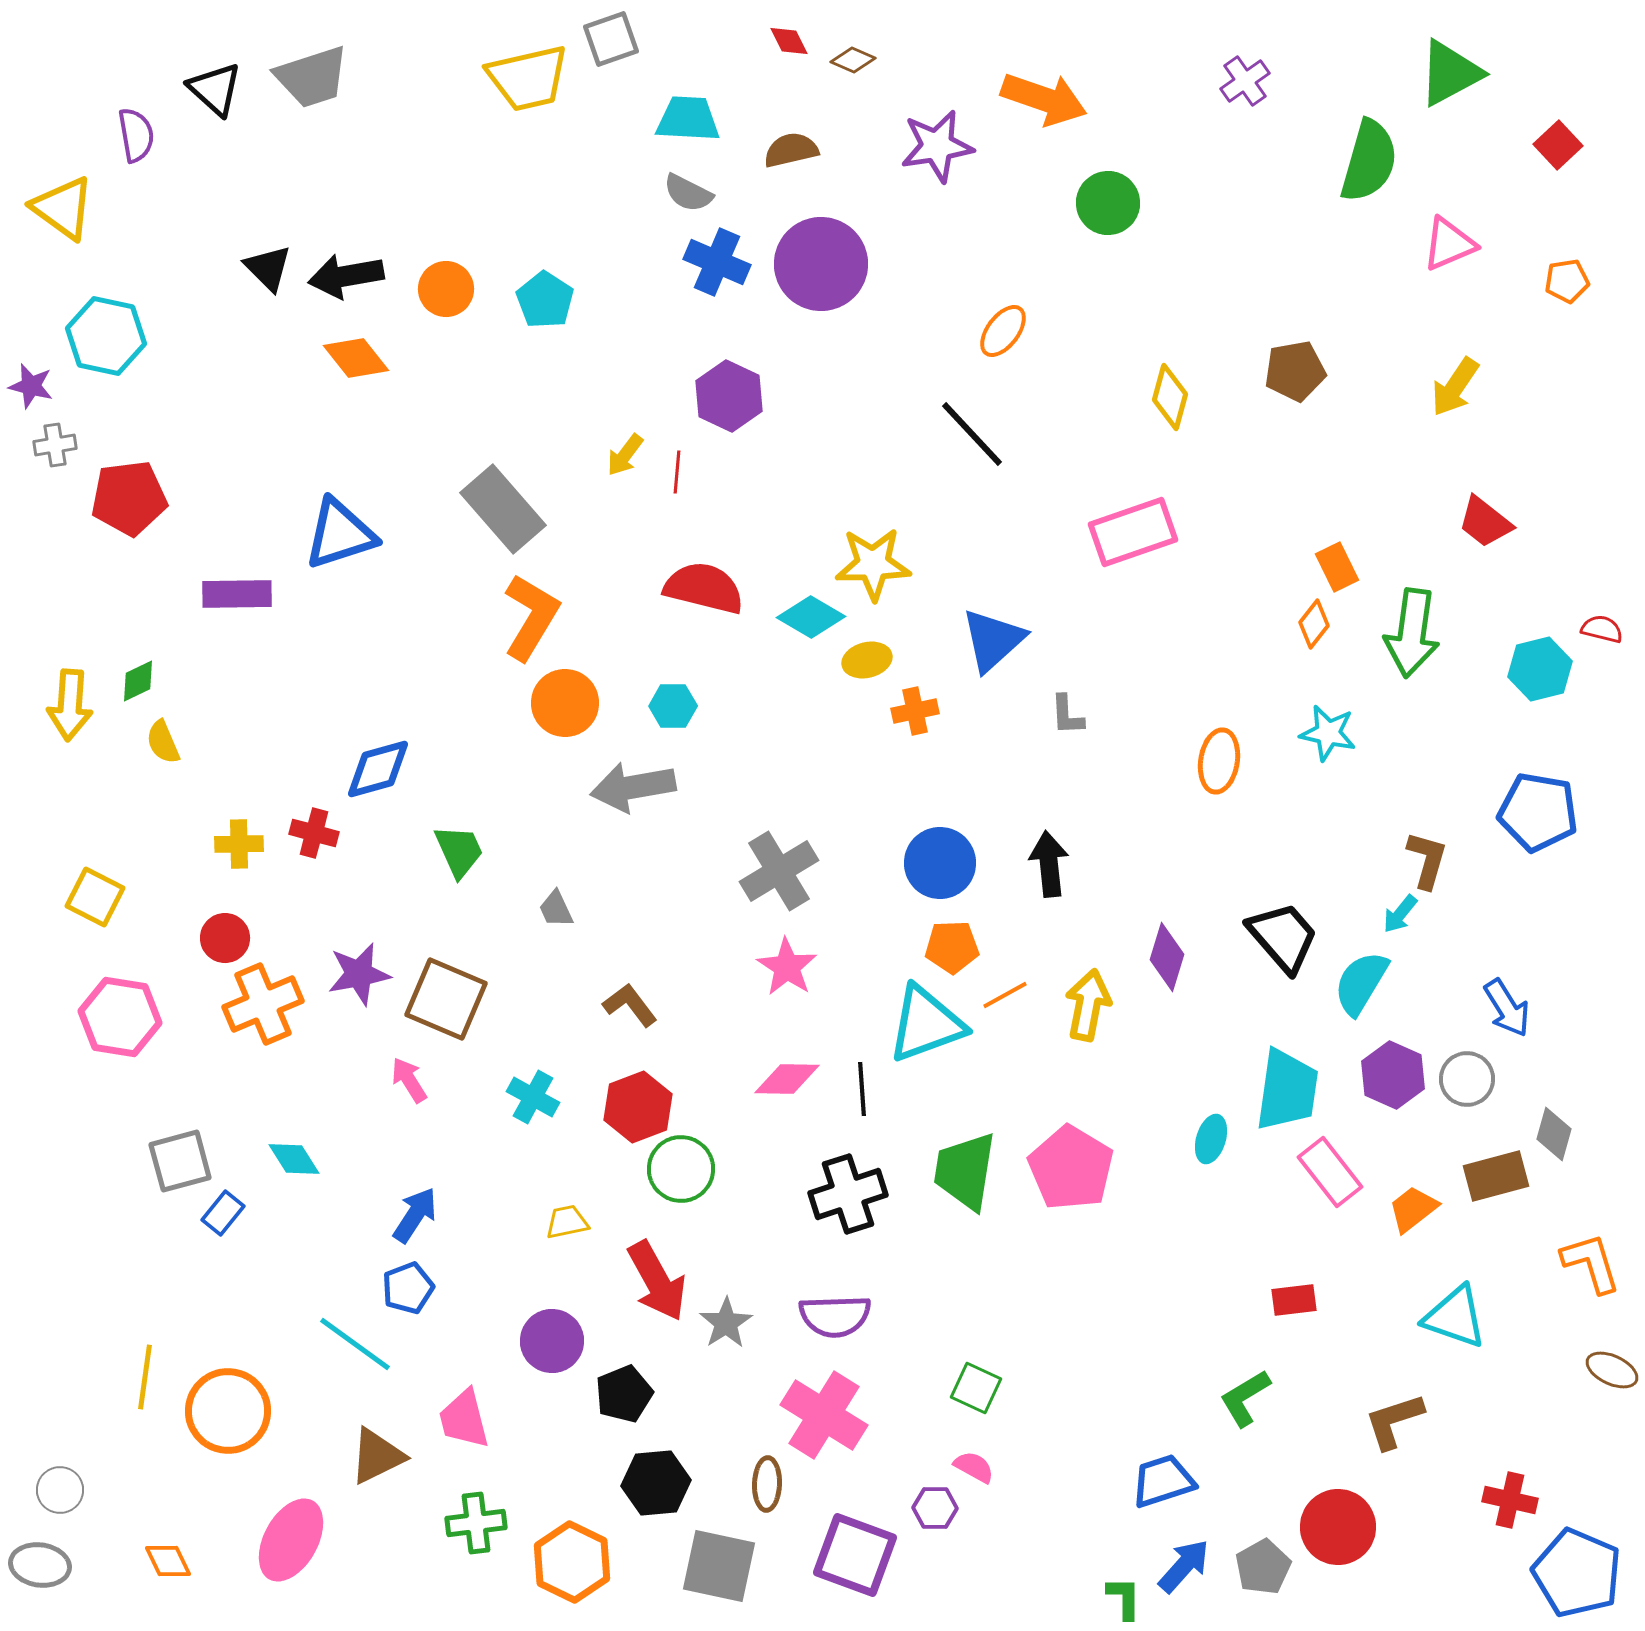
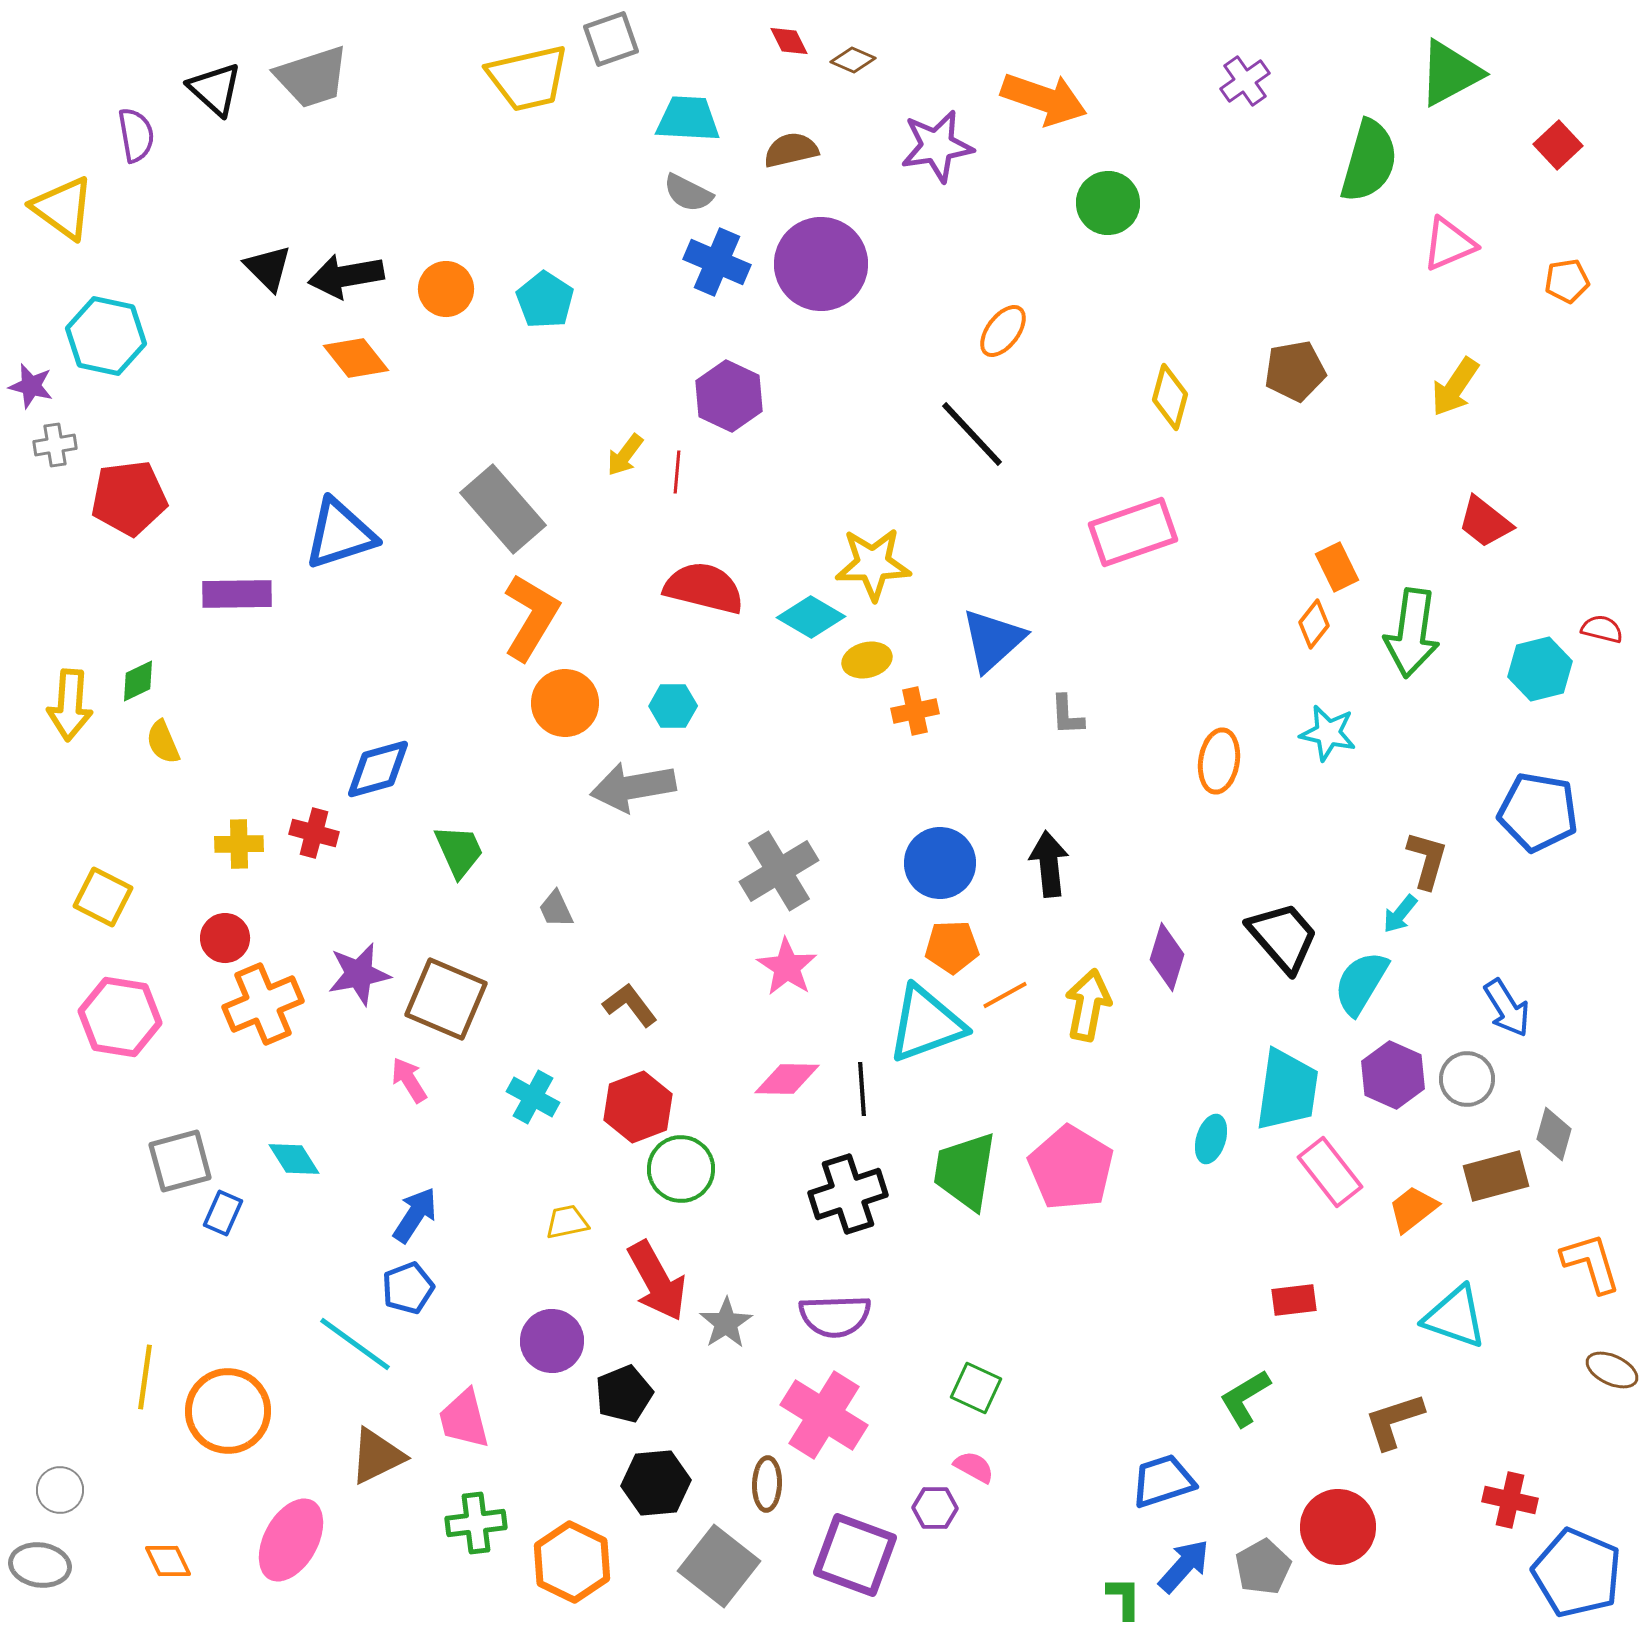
yellow square at (95, 897): moved 8 px right
blue rectangle at (223, 1213): rotated 15 degrees counterclockwise
gray square at (719, 1566): rotated 26 degrees clockwise
